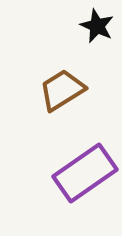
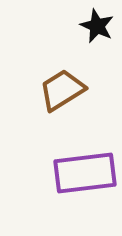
purple rectangle: rotated 28 degrees clockwise
